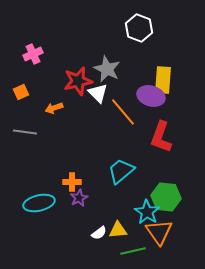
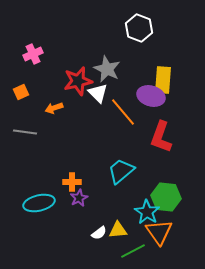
green line: rotated 15 degrees counterclockwise
